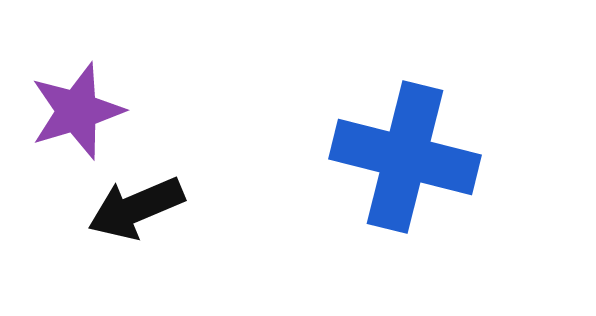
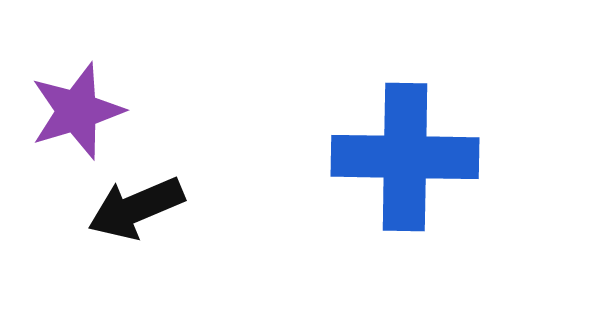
blue cross: rotated 13 degrees counterclockwise
